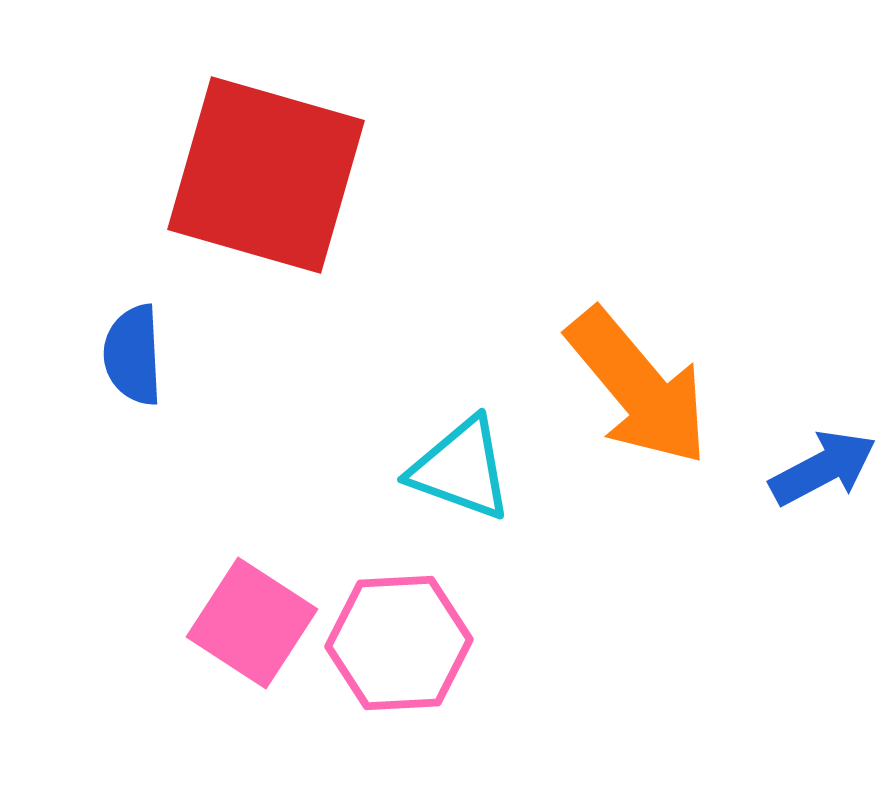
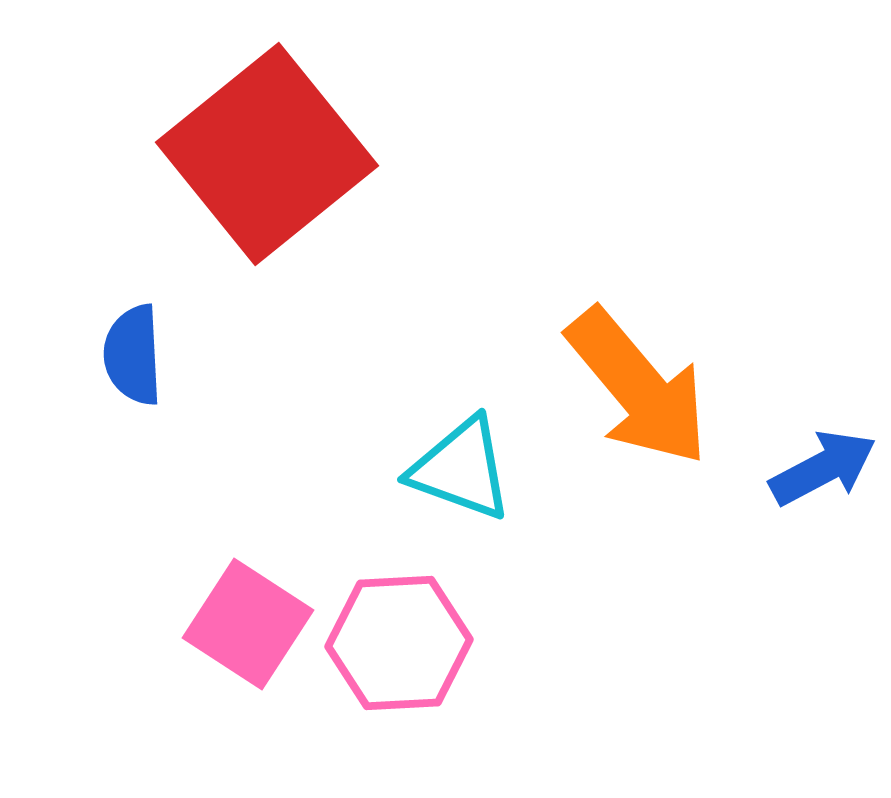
red square: moved 1 px right, 21 px up; rotated 35 degrees clockwise
pink square: moved 4 px left, 1 px down
